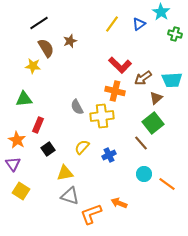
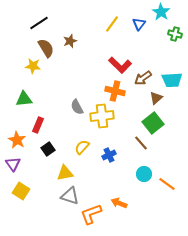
blue triangle: rotated 16 degrees counterclockwise
